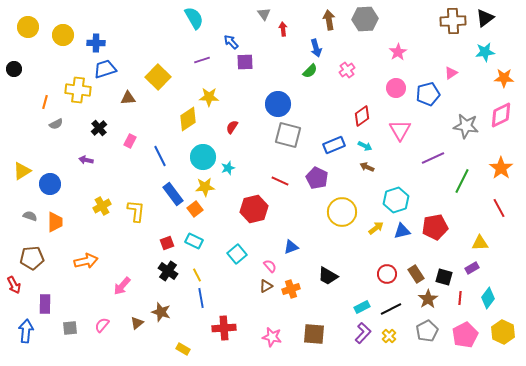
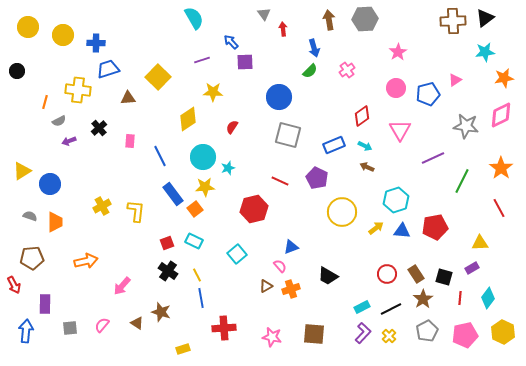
blue arrow at (316, 48): moved 2 px left
black circle at (14, 69): moved 3 px right, 2 px down
blue trapezoid at (105, 69): moved 3 px right
pink triangle at (451, 73): moved 4 px right, 7 px down
orange star at (504, 78): rotated 12 degrees counterclockwise
yellow star at (209, 97): moved 4 px right, 5 px up
blue circle at (278, 104): moved 1 px right, 7 px up
gray semicircle at (56, 124): moved 3 px right, 3 px up
pink rectangle at (130, 141): rotated 24 degrees counterclockwise
purple arrow at (86, 160): moved 17 px left, 19 px up; rotated 32 degrees counterclockwise
blue triangle at (402, 231): rotated 18 degrees clockwise
pink semicircle at (270, 266): moved 10 px right
brown star at (428, 299): moved 5 px left
brown triangle at (137, 323): rotated 48 degrees counterclockwise
pink pentagon at (465, 335): rotated 15 degrees clockwise
yellow rectangle at (183, 349): rotated 48 degrees counterclockwise
